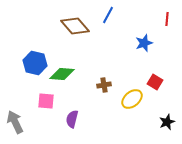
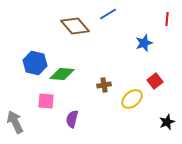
blue line: moved 1 px up; rotated 30 degrees clockwise
red square: moved 1 px up; rotated 21 degrees clockwise
